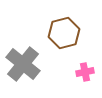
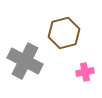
gray cross: moved 2 px right, 3 px up; rotated 12 degrees counterclockwise
